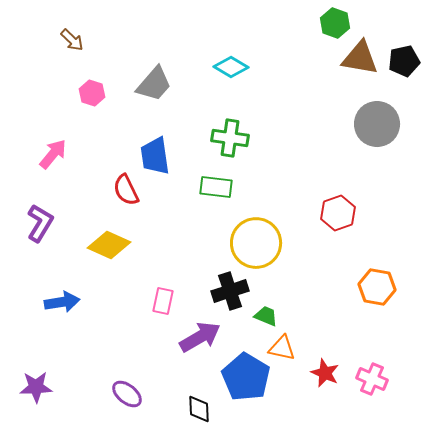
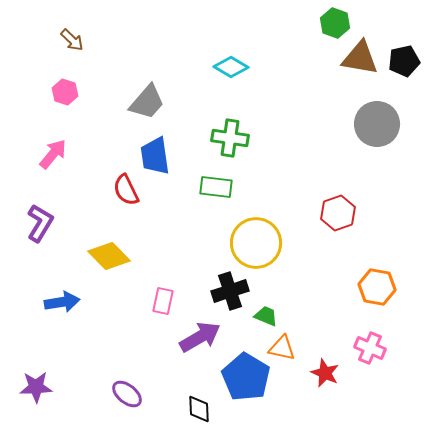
gray trapezoid: moved 7 px left, 18 px down
pink hexagon: moved 27 px left, 1 px up
yellow diamond: moved 11 px down; rotated 21 degrees clockwise
pink cross: moved 2 px left, 31 px up
